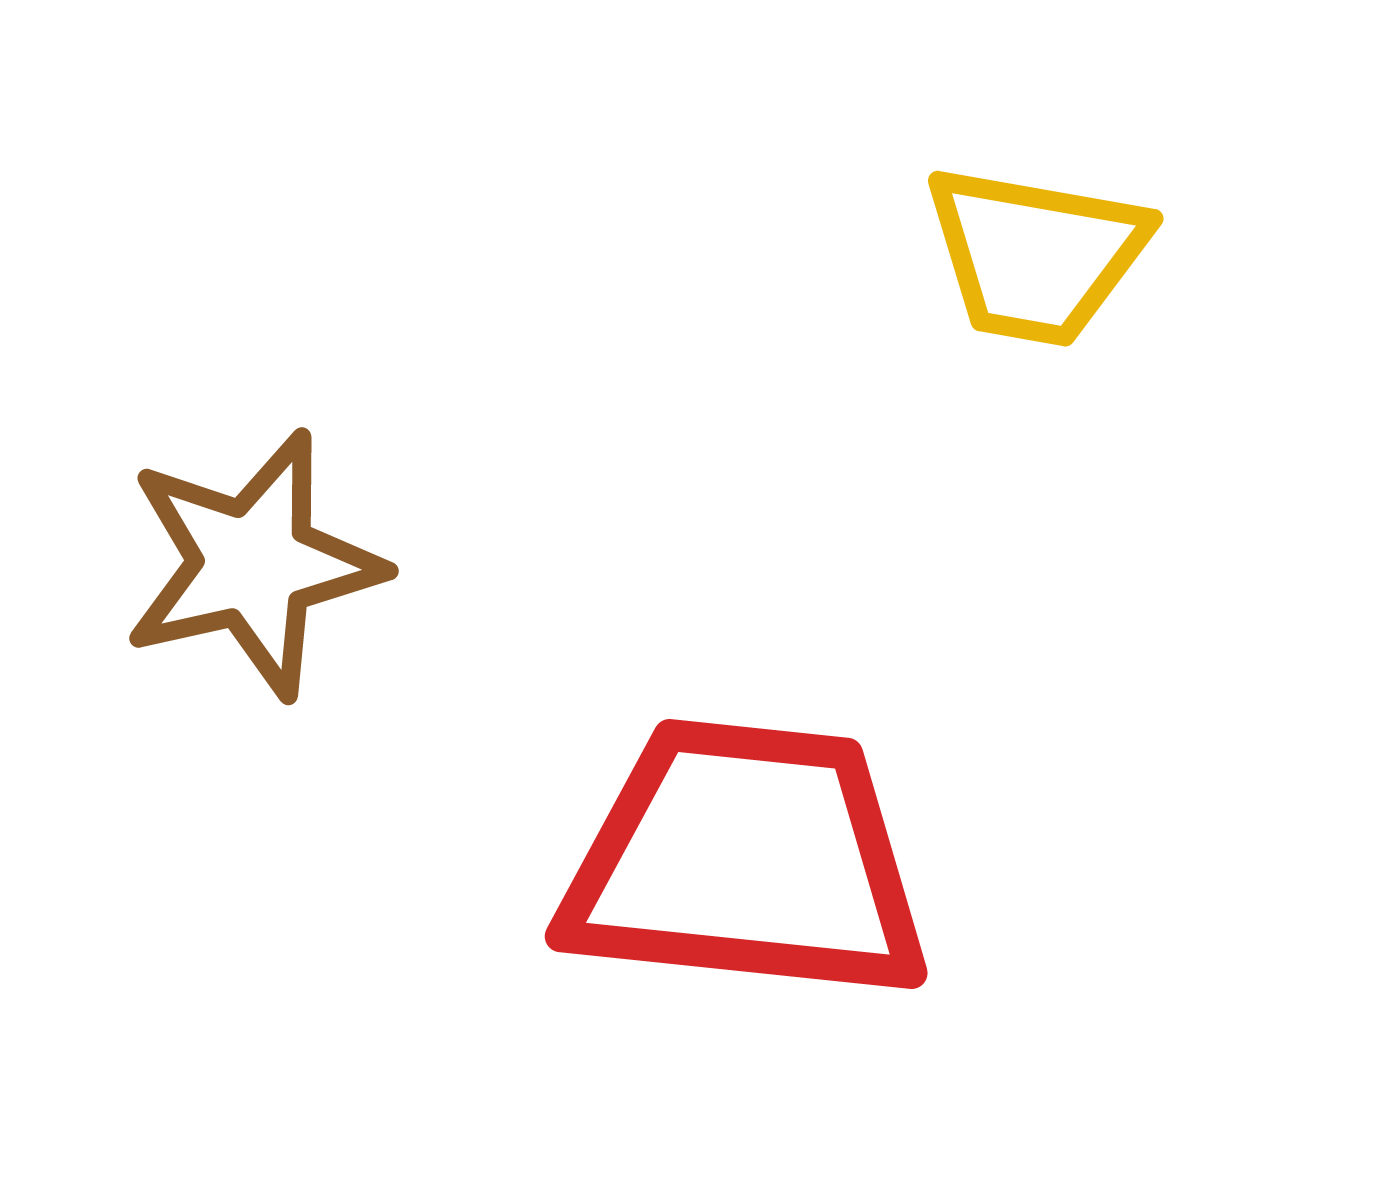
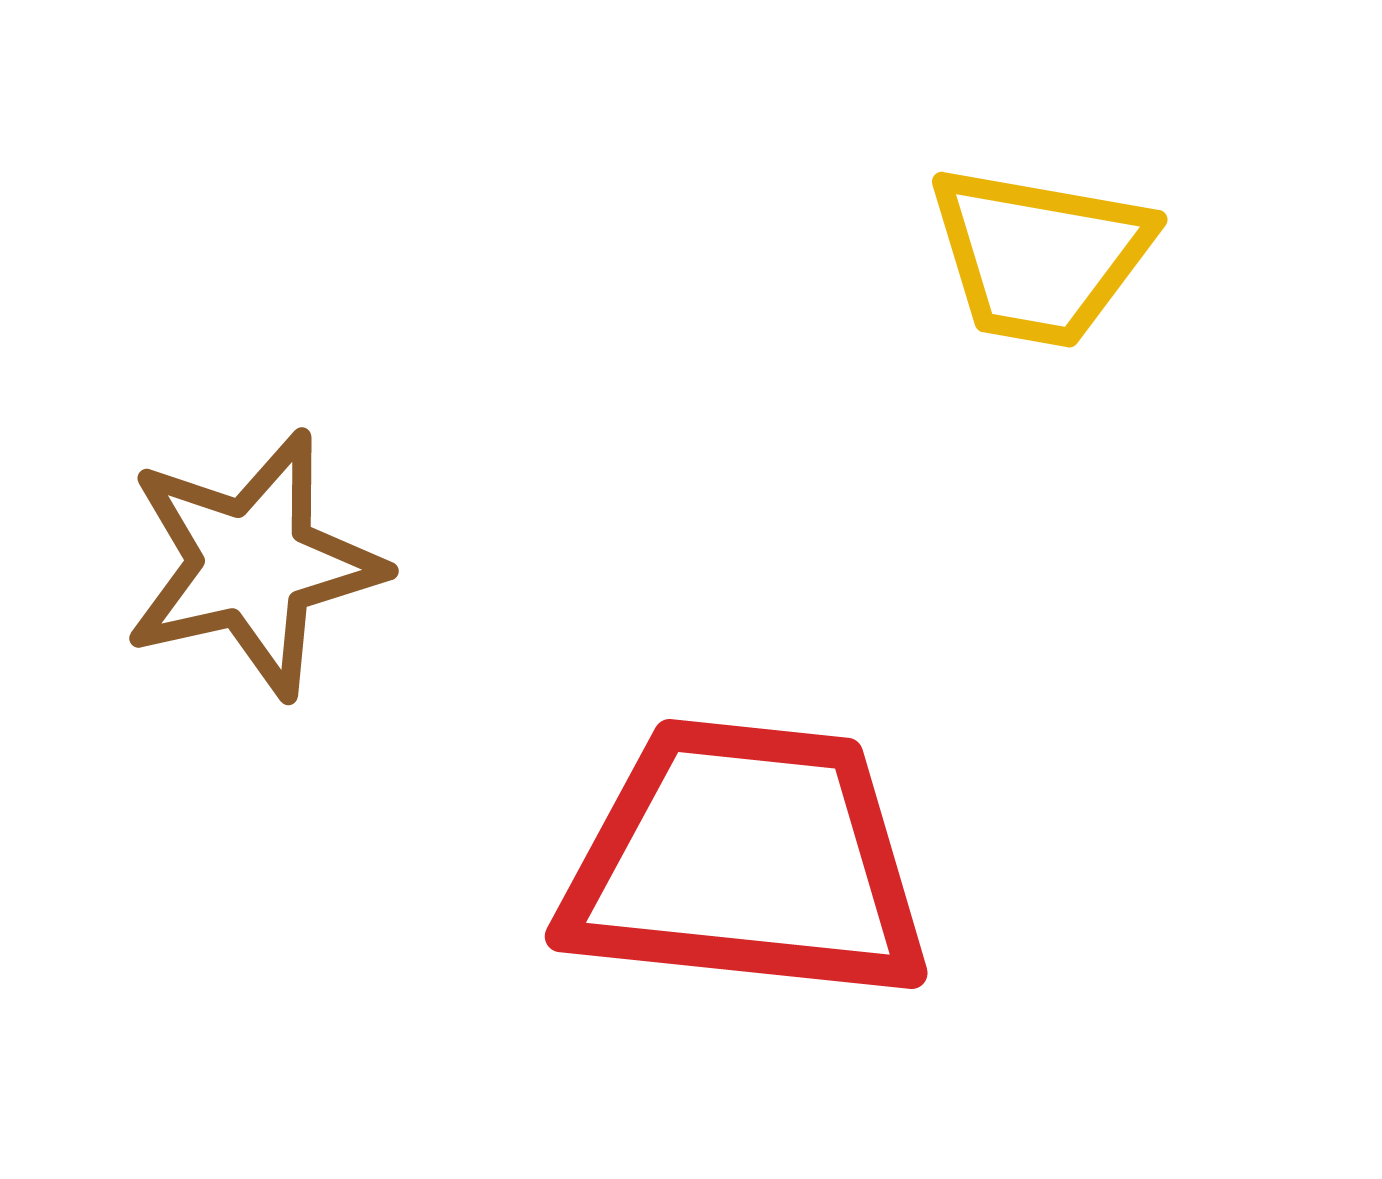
yellow trapezoid: moved 4 px right, 1 px down
